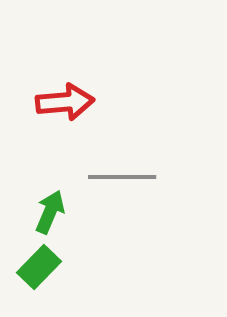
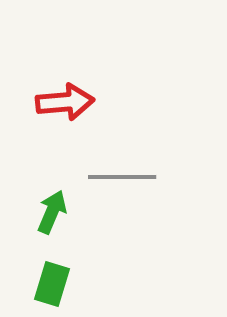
green arrow: moved 2 px right
green rectangle: moved 13 px right, 17 px down; rotated 27 degrees counterclockwise
